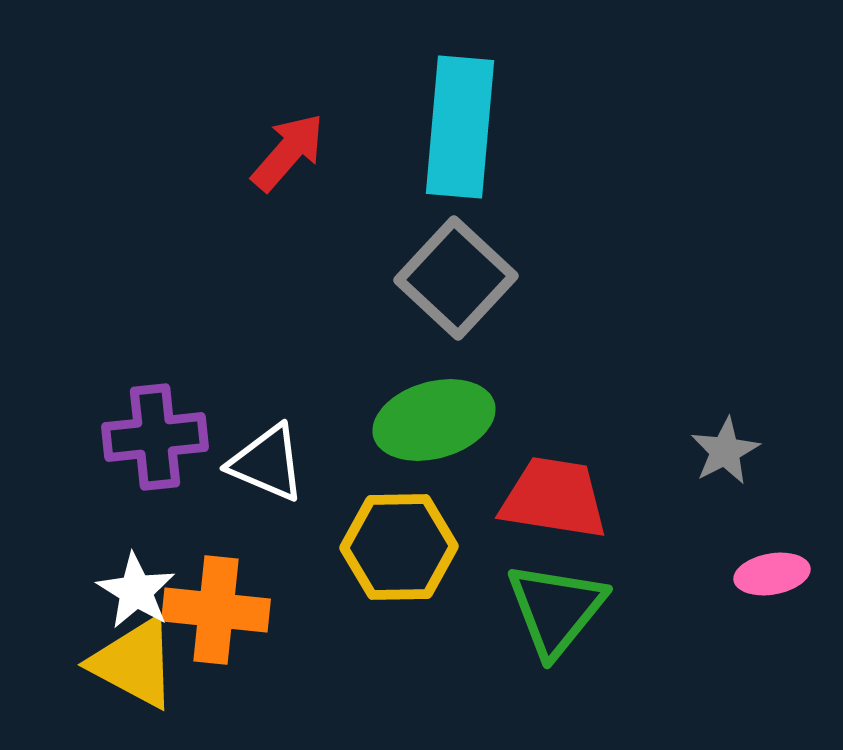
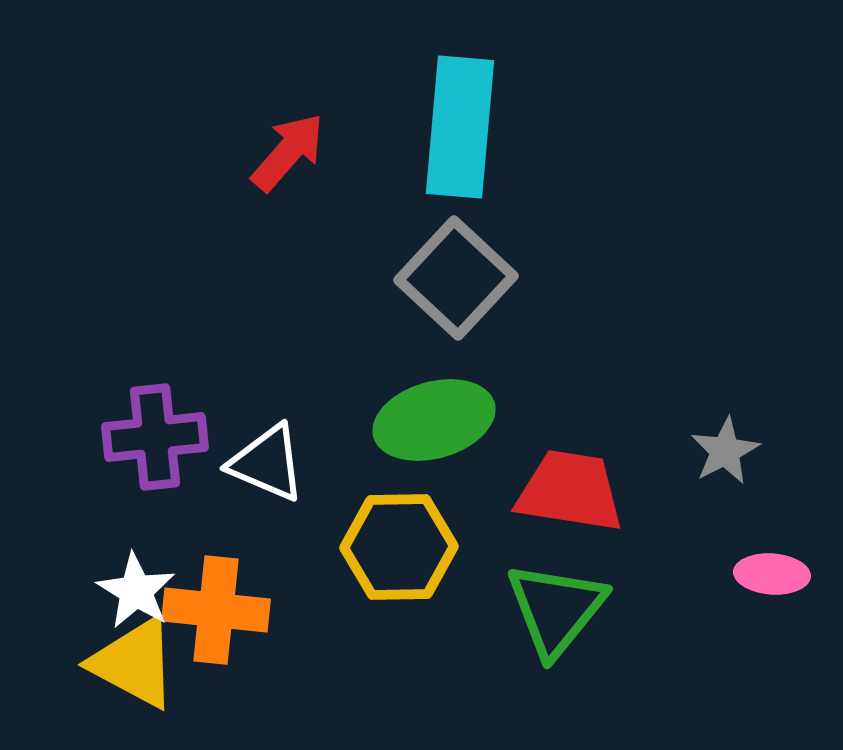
red trapezoid: moved 16 px right, 7 px up
pink ellipse: rotated 14 degrees clockwise
